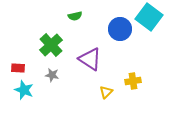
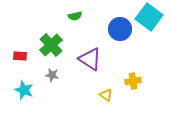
red rectangle: moved 2 px right, 12 px up
yellow triangle: moved 3 px down; rotated 40 degrees counterclockwise
